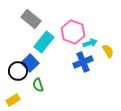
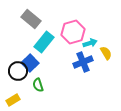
pink hexagon: rotated 25 degrees clockwise
yellow semicircle: moved 2 px left, 2 px down
